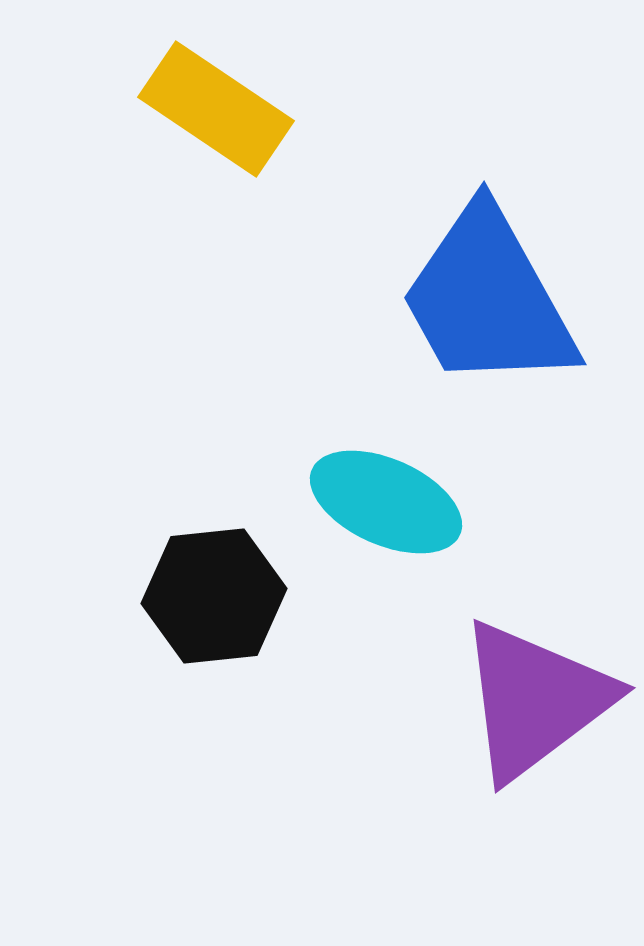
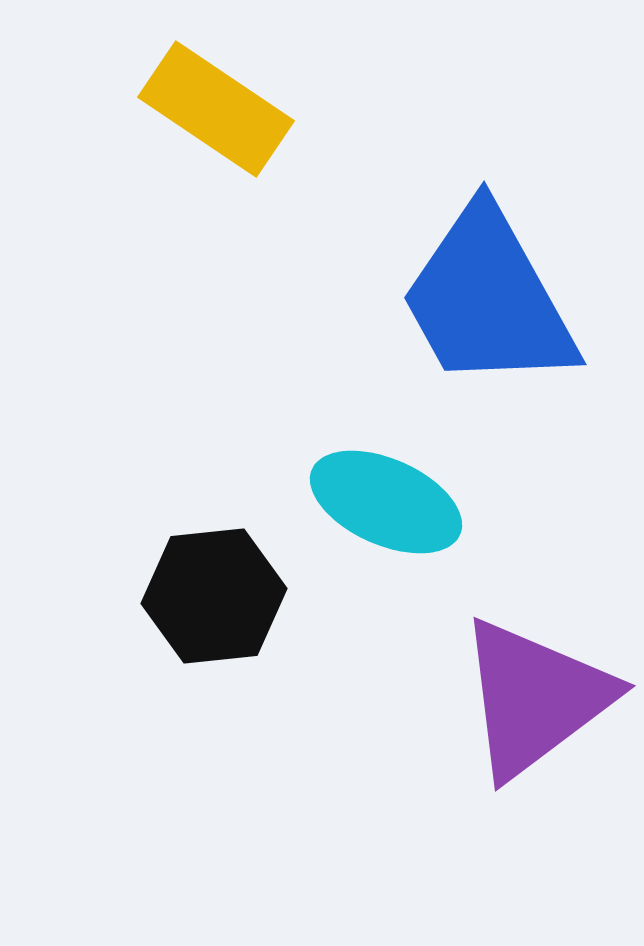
purple triangle: moved 2 px up
